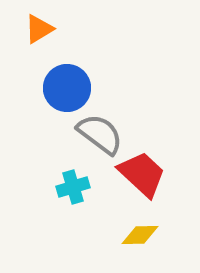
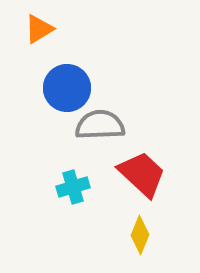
gray semicircle: moved 9 px up; rotated 39 degrees counterclockwise
yellow diamond: rotated 66 degrees counterclockwise
